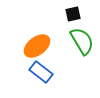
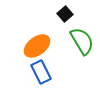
black square: moved 8 px left; rotated 28 degrees counterclockwise
blue rectangle: rotated 25 degrees clockwise
